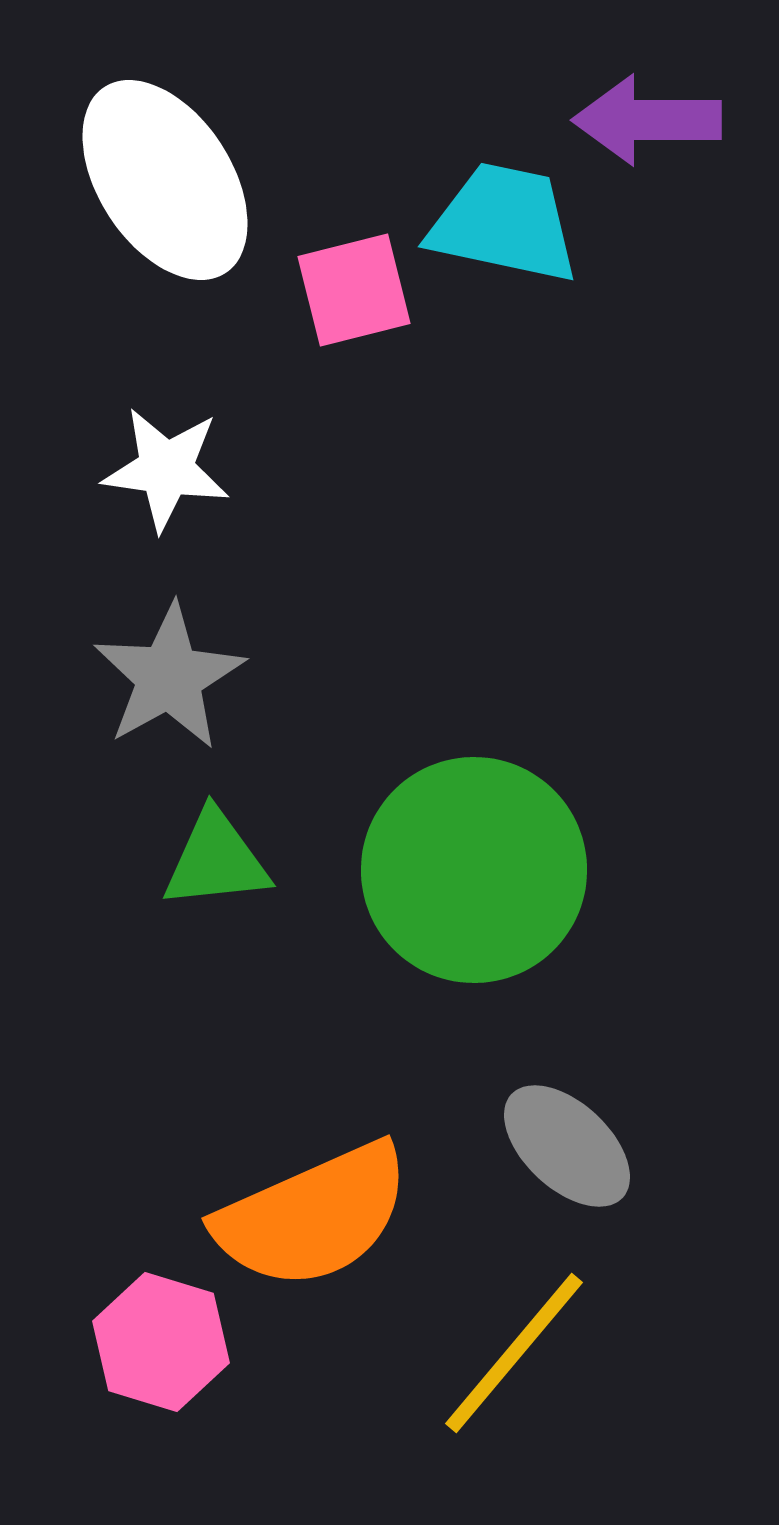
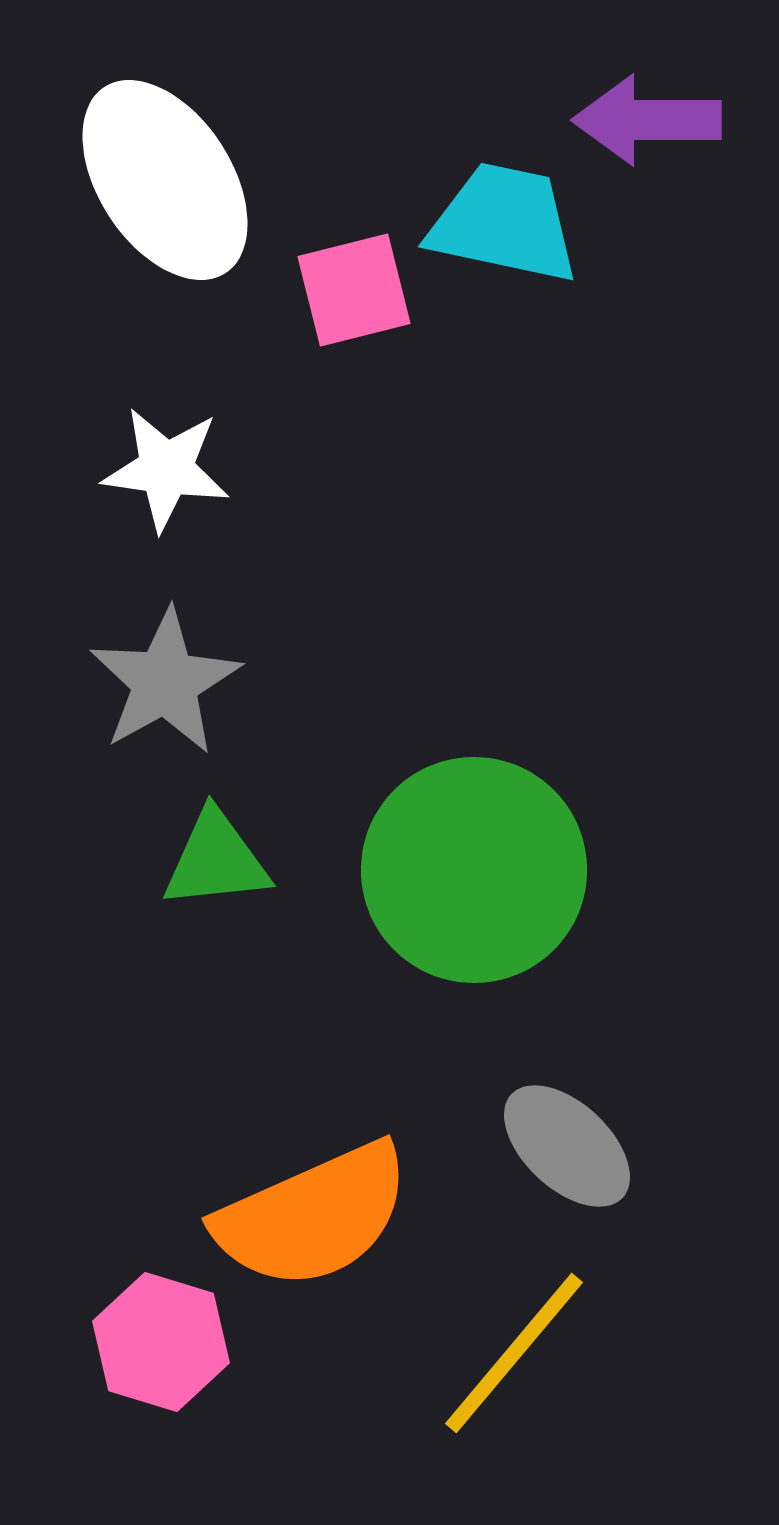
gray star: moved 4 px left, 5 px down
